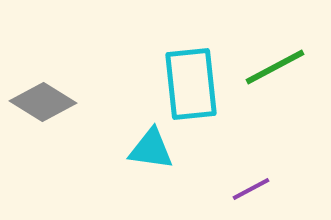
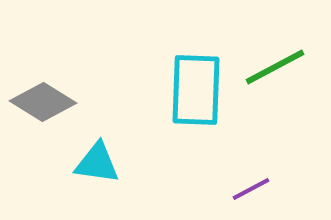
cyan rectangle: moved 5 px right, 6 px down; rotated 8 degrees clockwise
cyan triangle: moved 54 px left, 14 px down
